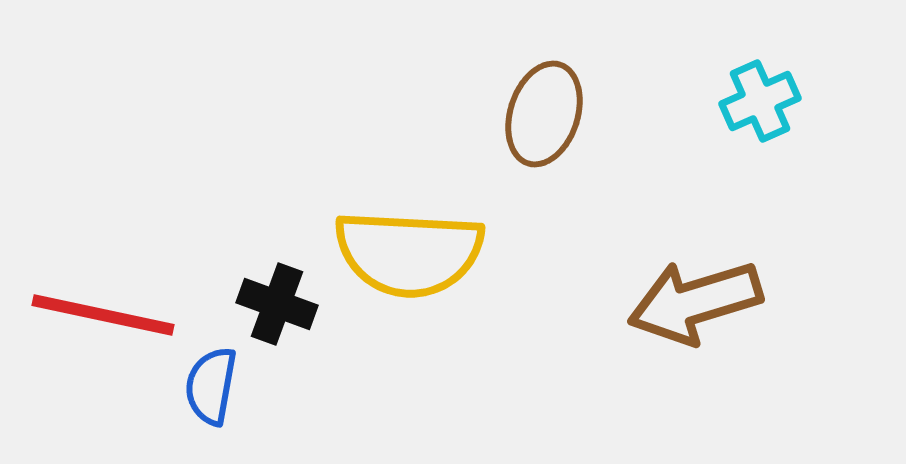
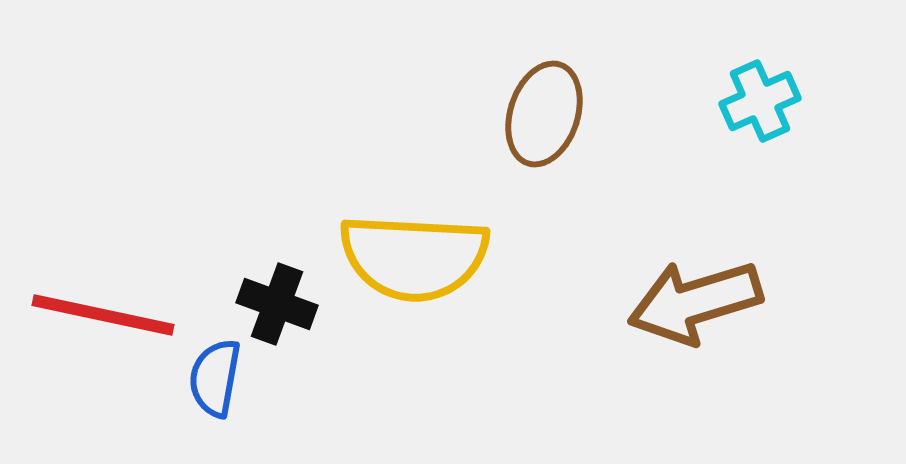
yellow semicircle: moved 5 px right, 4 px down
blue semicircle: moved 4 px right, 8 px up
